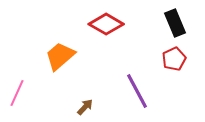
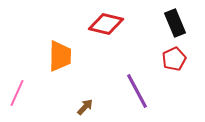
red diamond: rotated 16 degrees counterclockwise
orange trapezoid: rotated 132 degrees clockwise
